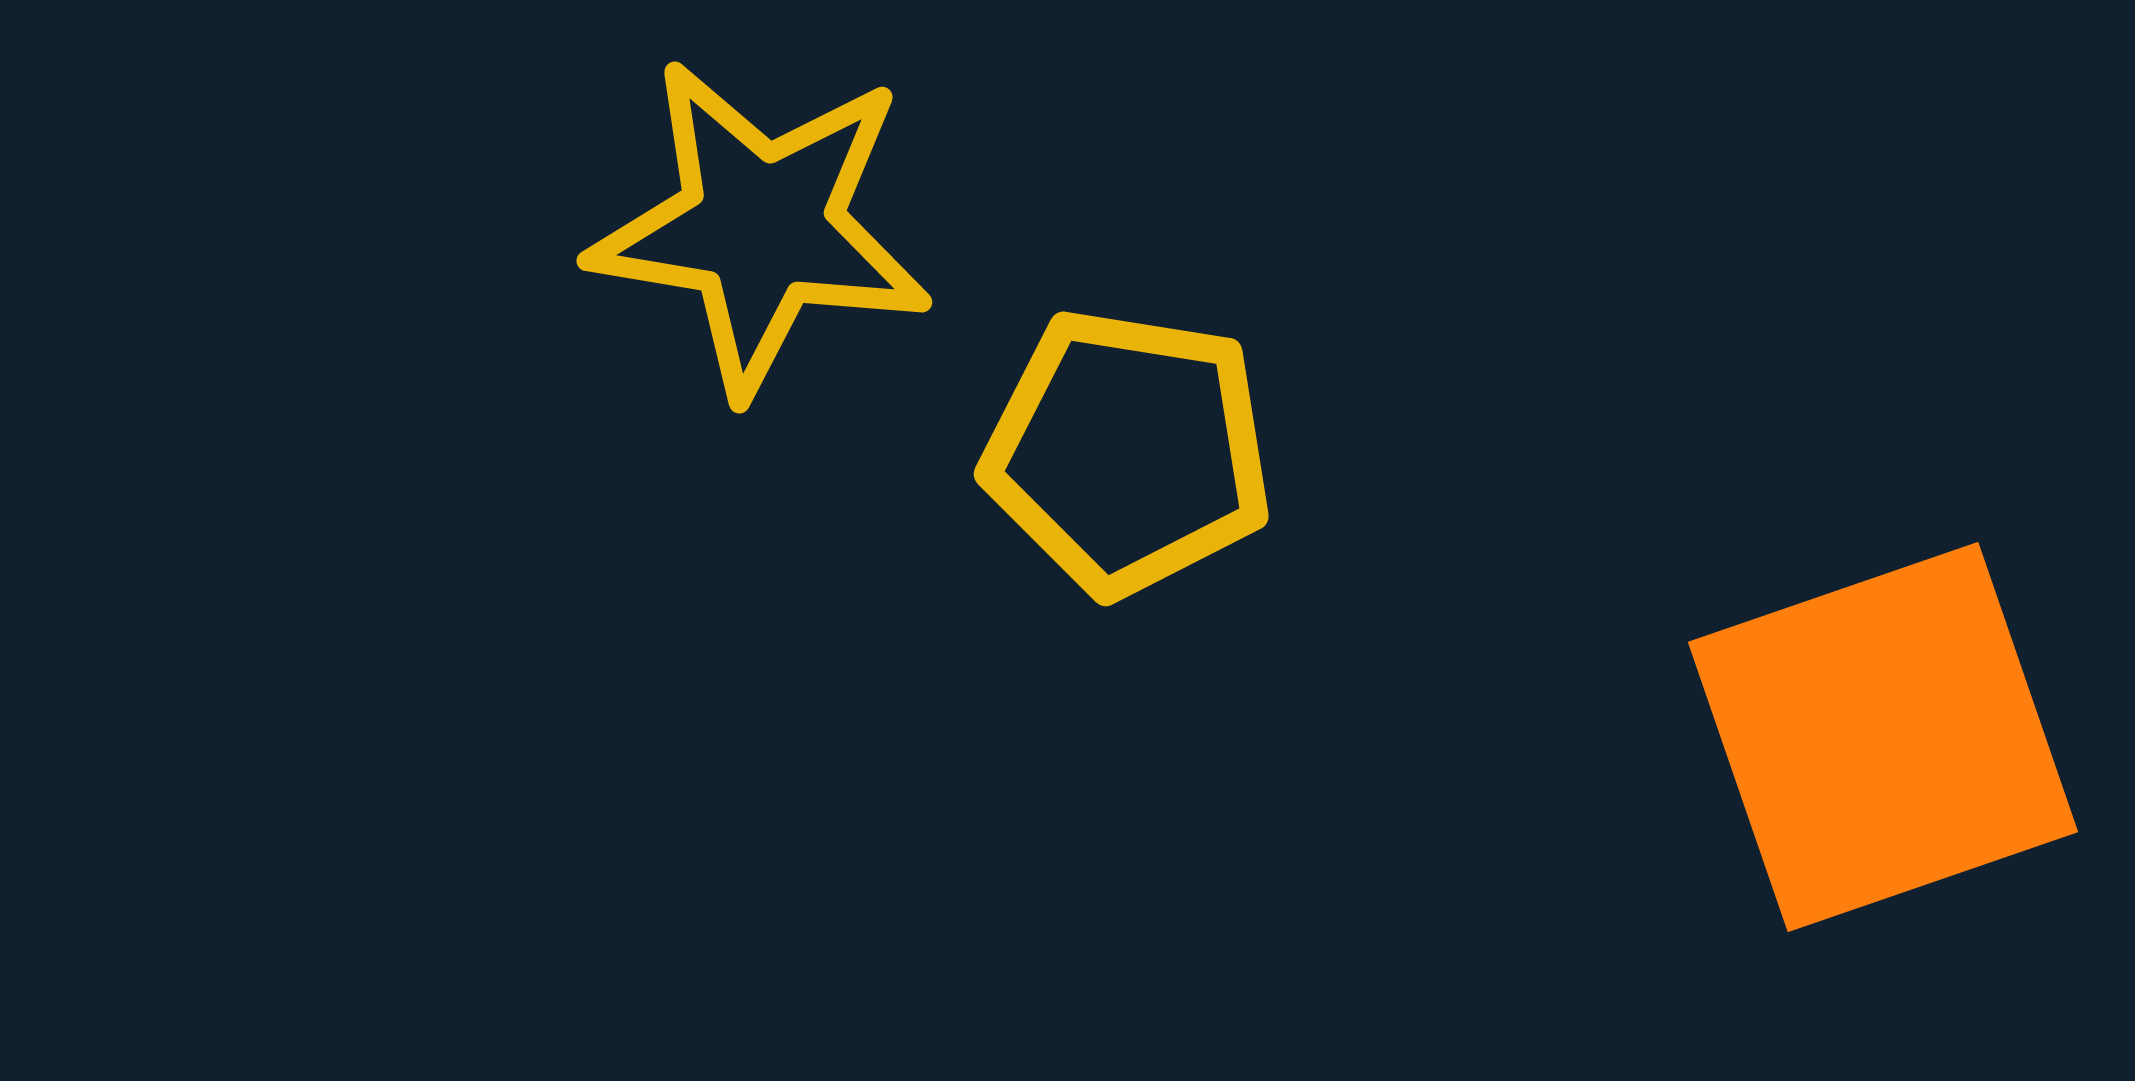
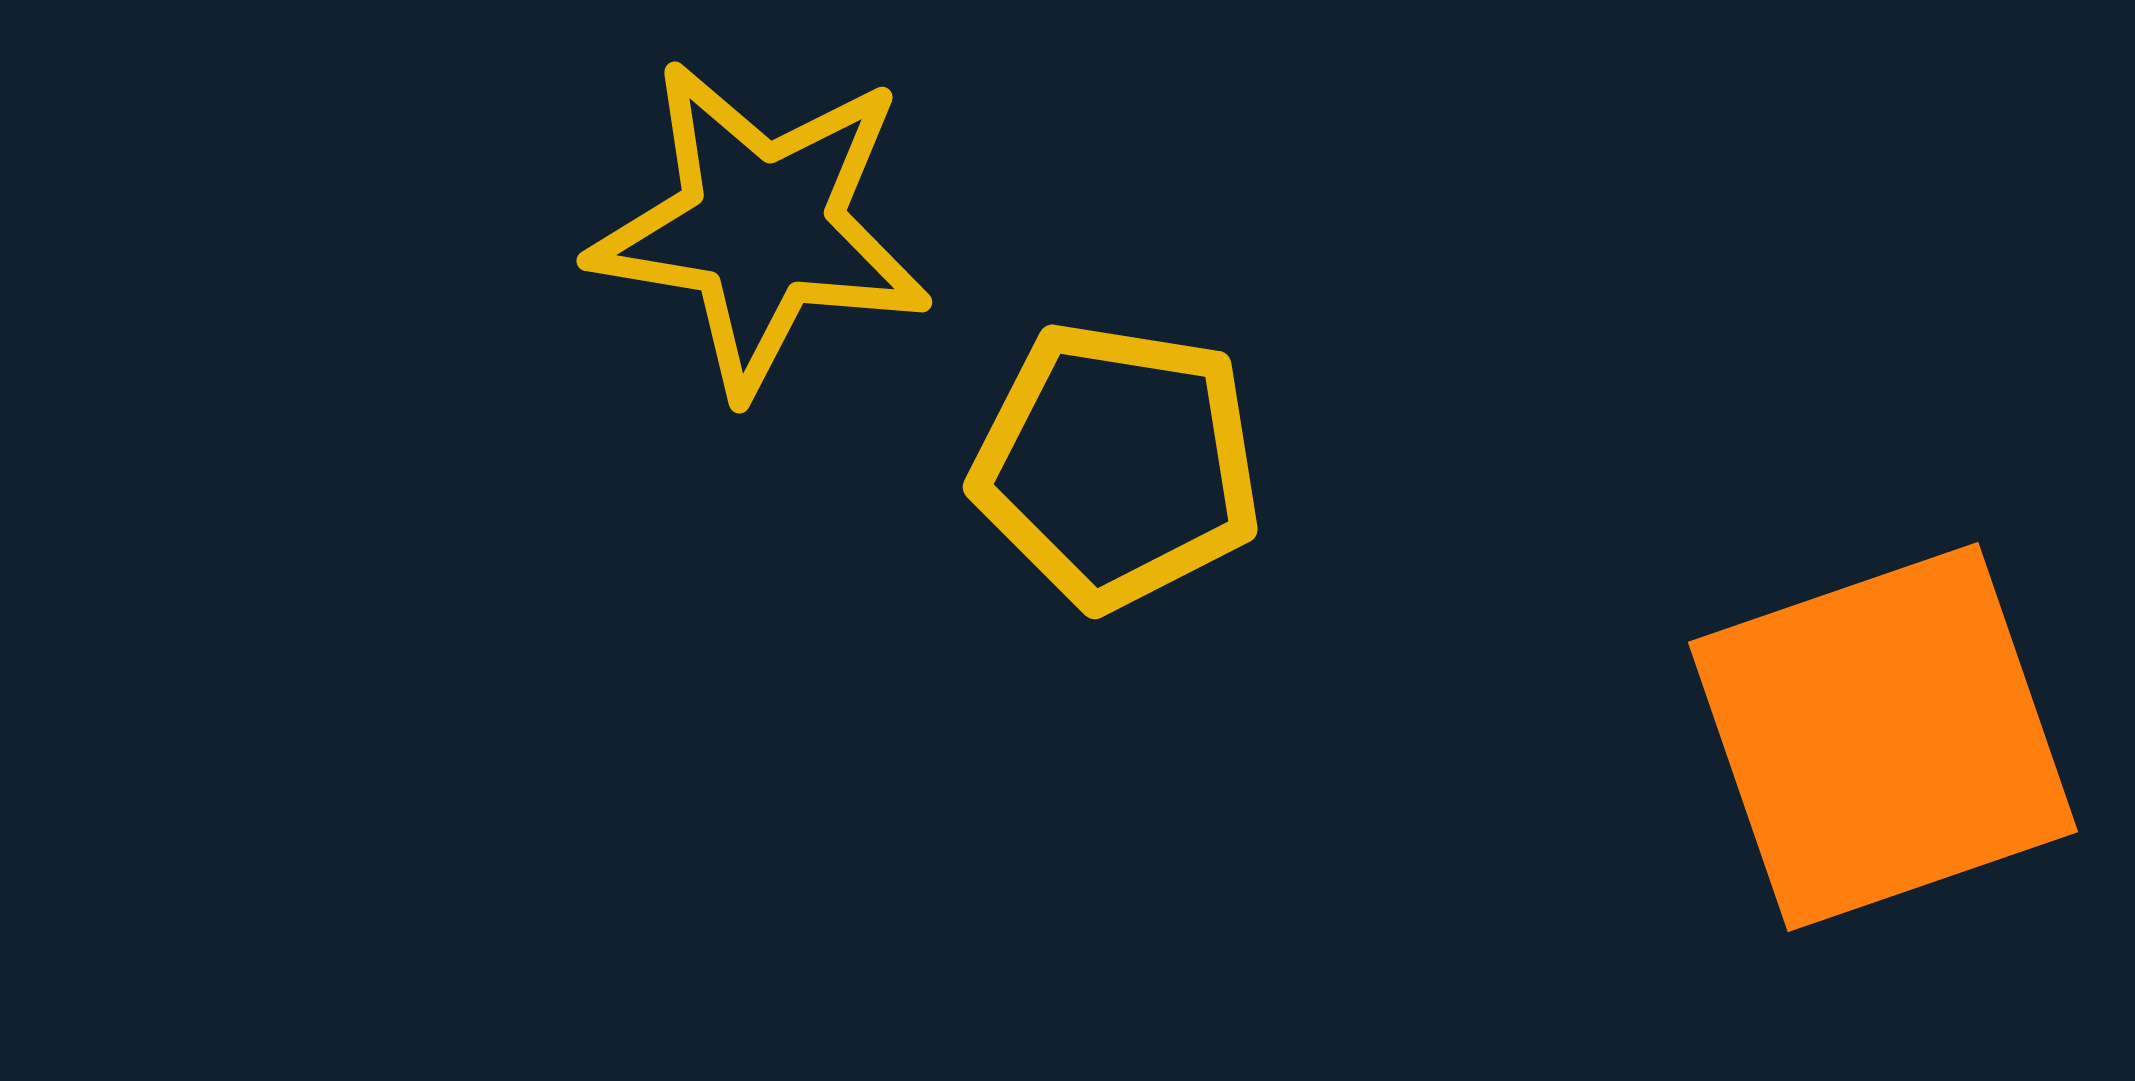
yellow pentagon: moved 11 px left, 13 px down
